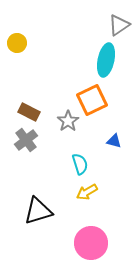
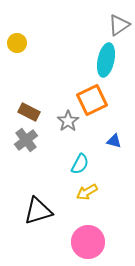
cyan semicircle: rotated 45 degrees clockwise
pink circle: moved 3 px left, 1 px up
